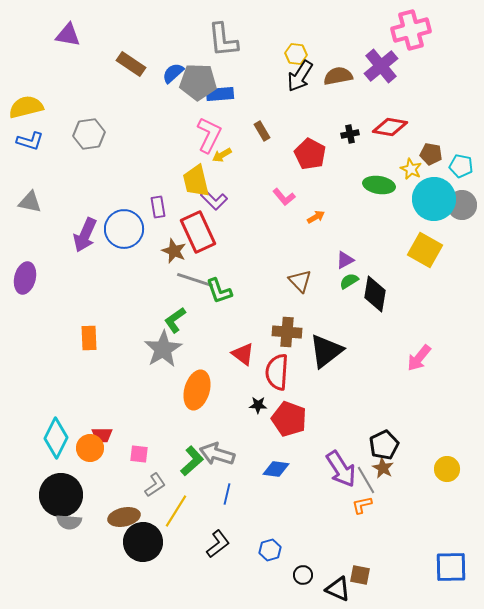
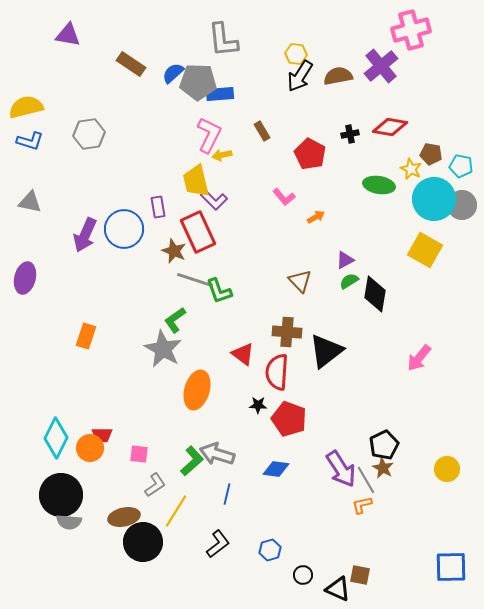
yellow arrow at (222, 155): rotated 18 degrees clockwise
orange rectangle at (89, 338): moved 3 px left, 2 px up; rotated 20 degrees clockwise
gray star at (163, 349): rotated 12 degrees counterclockwise
